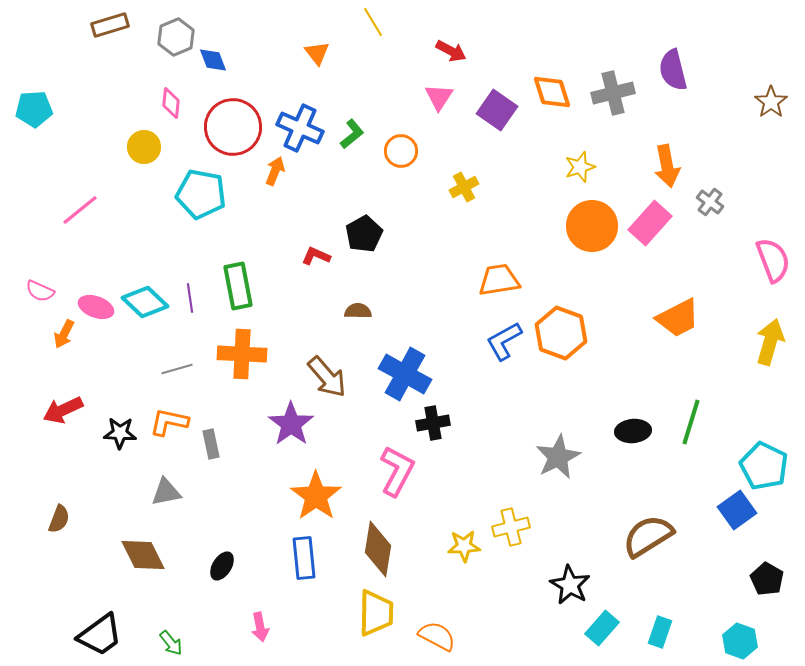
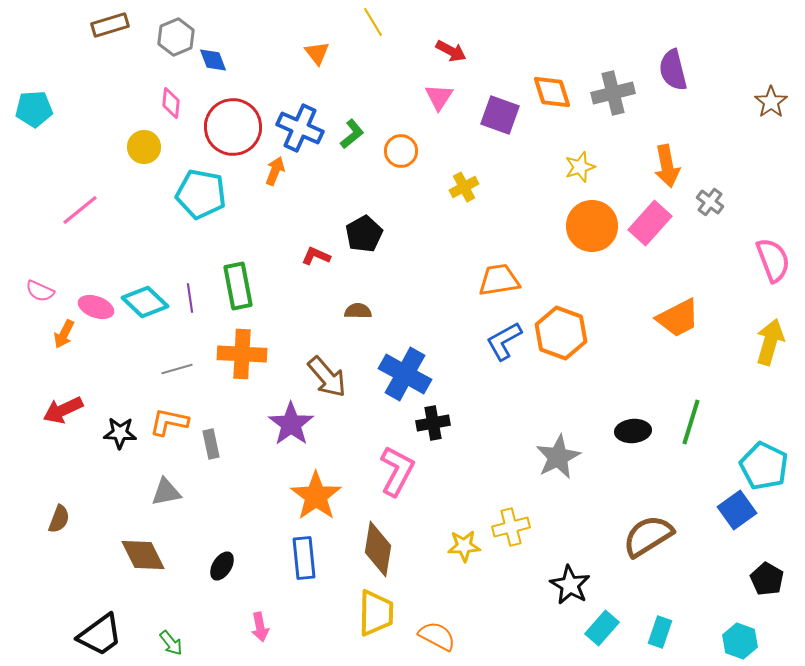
purple square at (497, 110): moved 3 px right, 5 px down; rotated 15 degrees counterclockwise
